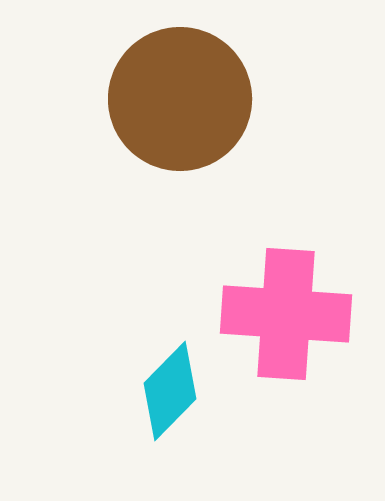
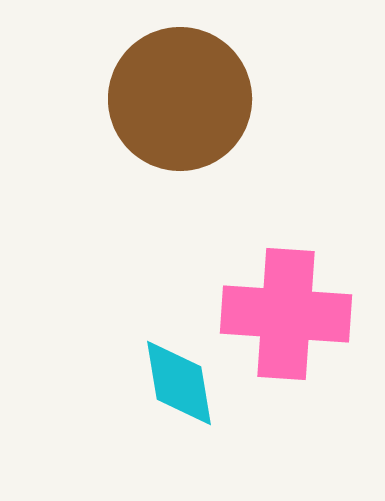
cyan diamond: moved 9 px right, 8 px up; rotated 54 degrees counterclockwise
